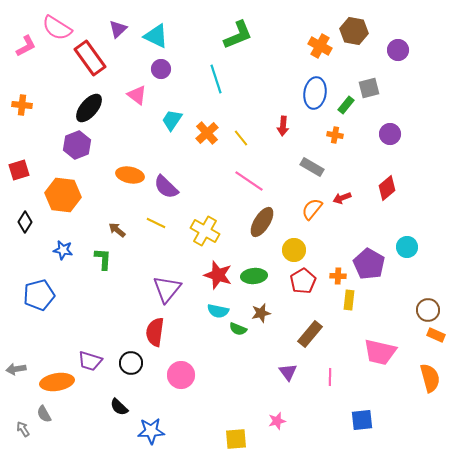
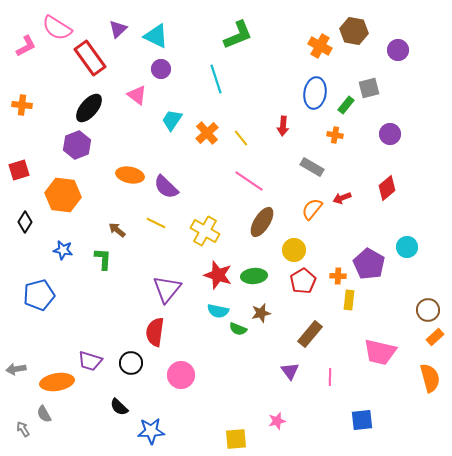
orange rectangle at (436, 335): moved 1 px left, 2 px down; rotated 66 degrees counterclockwise
purple triangle at (288, 372): moved 2 px right, 1 px up
